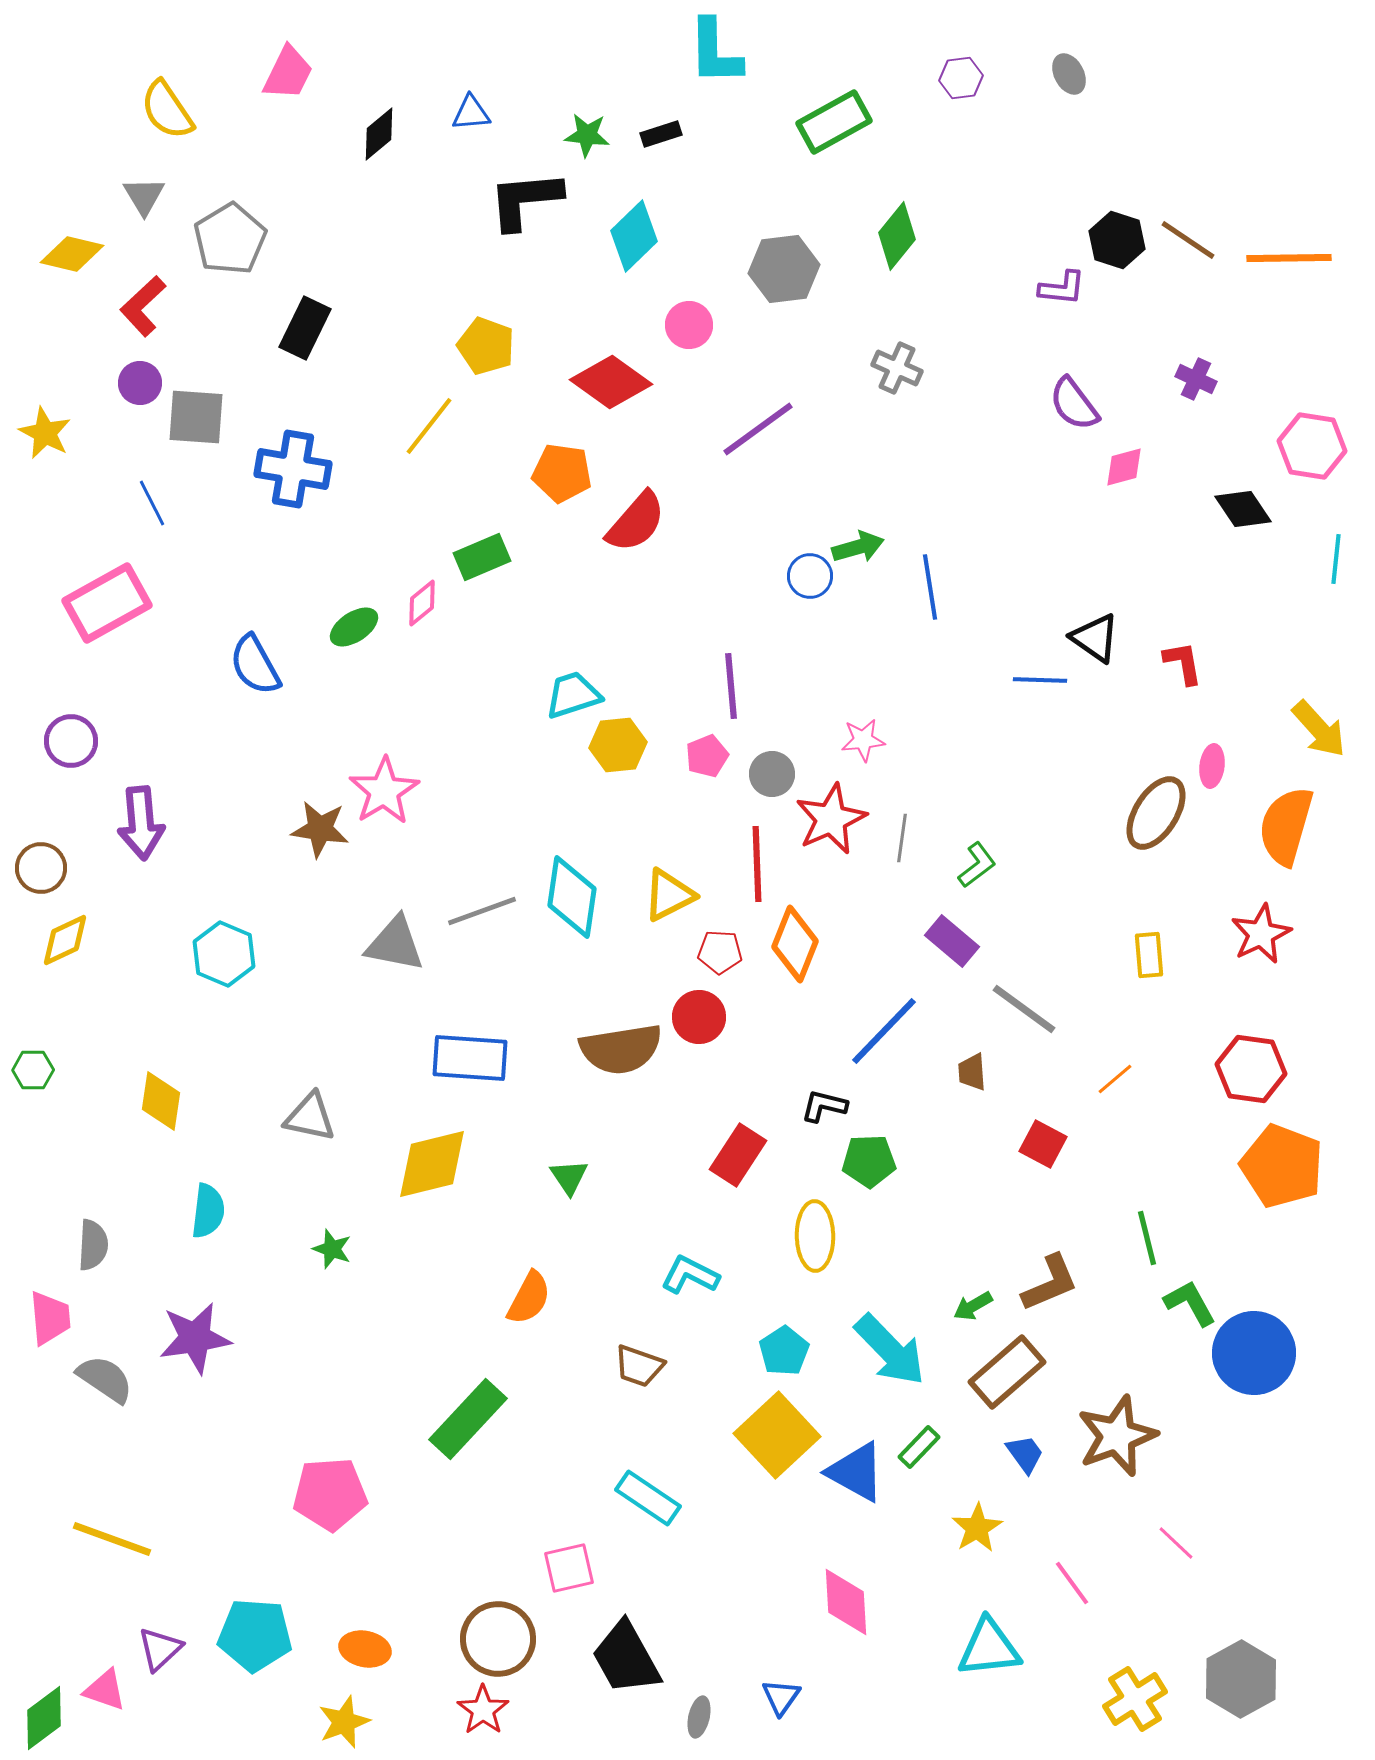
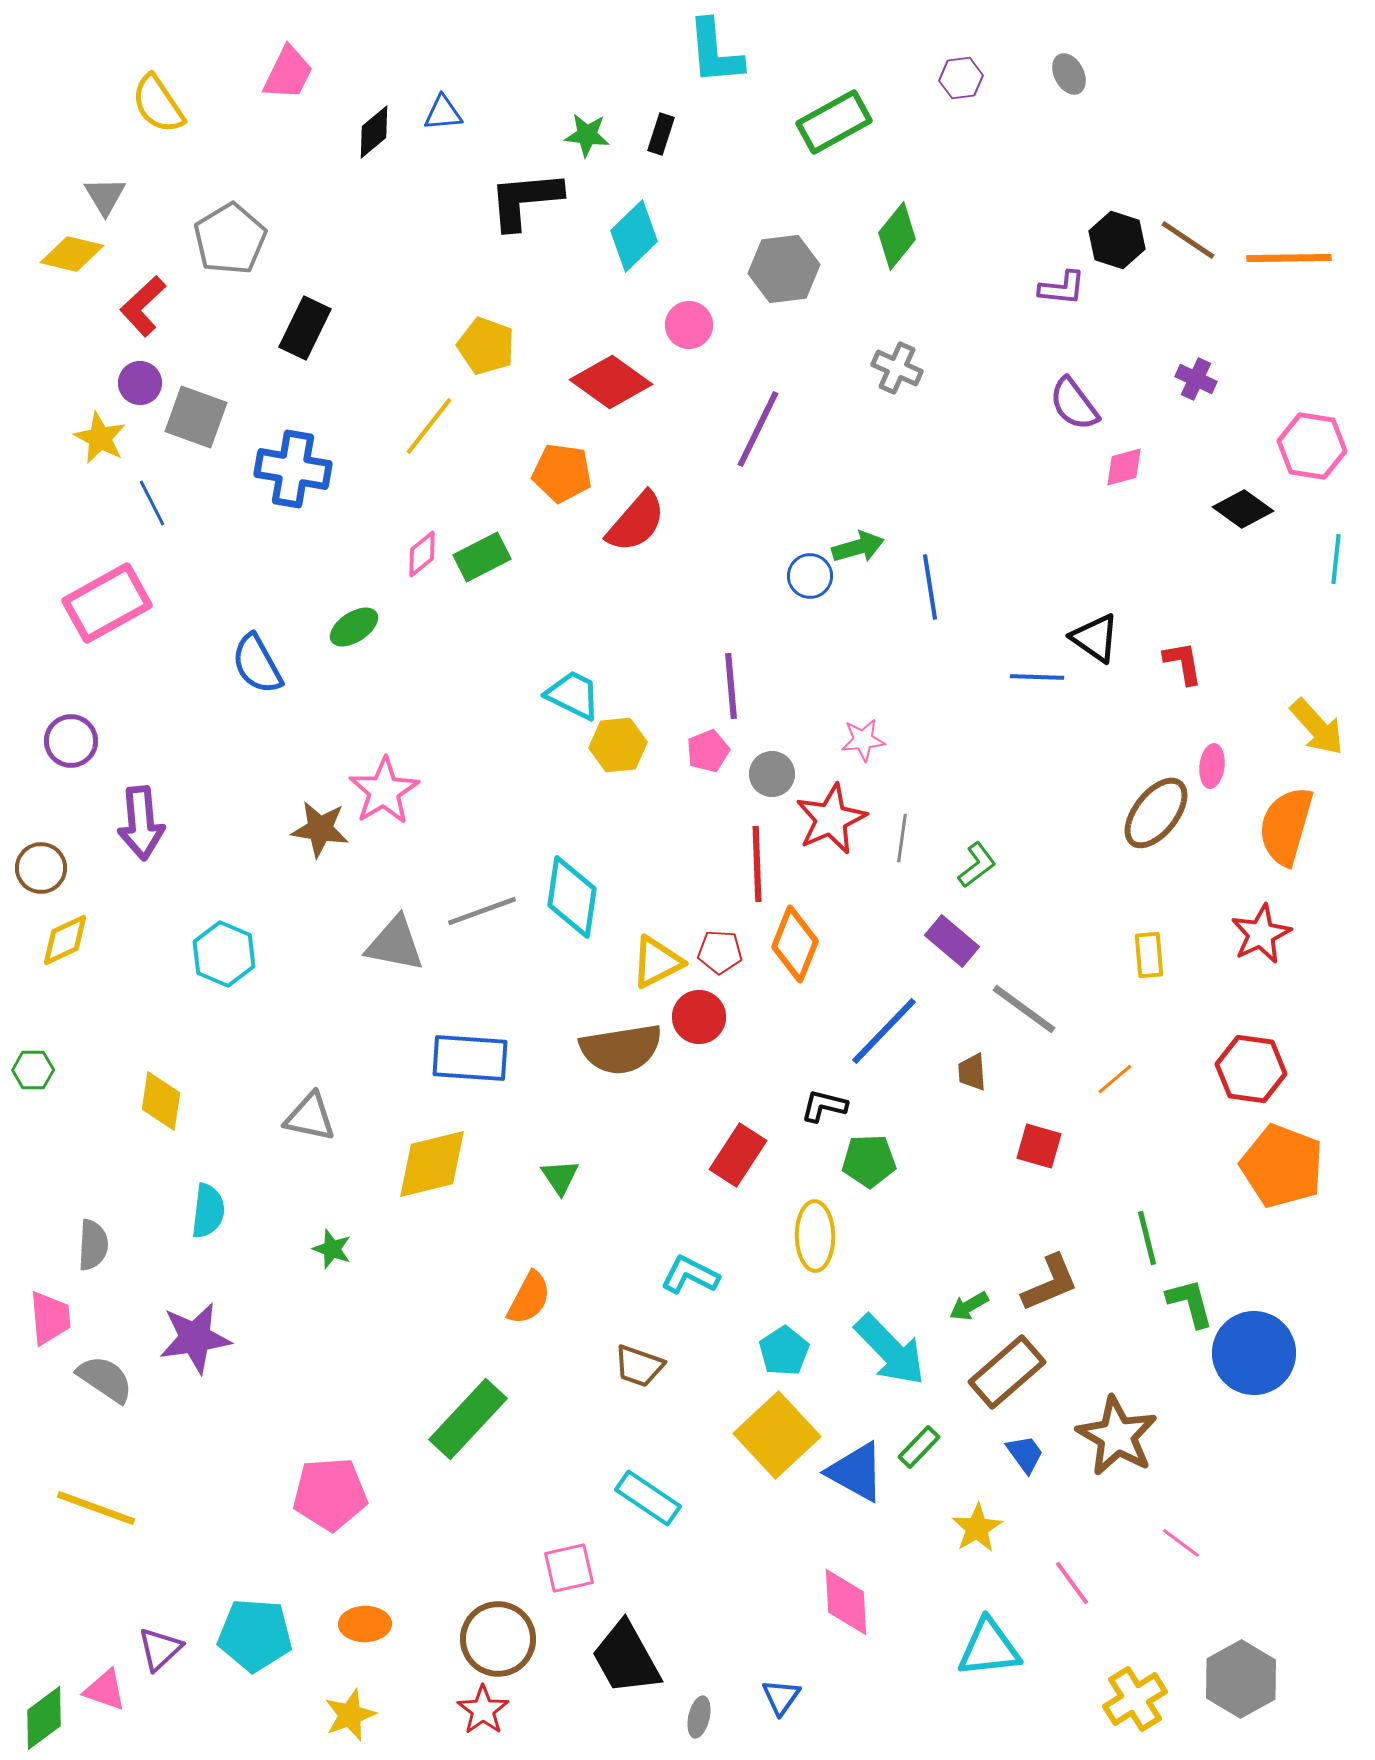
cyan L-shape at (715, 52): rotated 4 degrees counterclockwise
yellow semicircle at (167, 110): moved 9 px left, 6 px up
blue triangle at (471, 113): moved 28 px left
black diamond at (379, 134): moved 5 px left, 2 px up
black rectangle at (661, 134): rotated 54 degrees counterclockwise
gray triangle at (144, 196): moved 39 px left
gray square at (196, 417): rotated 16 degrees clockwise
purple line at (758, 429): rotated 28 degrees counterclockwise
yellow star at (45, 433): moved 55 px right, 5 px down
black diamond at (1243, 509): rotated 20 degrees counterclockwise
green rectangle at (482, 557): rotated 4 degrees counterclockwise
pink diamond at (422, 603): moved 49 px up
blue semicircle at (255, 665): moved 2 px right, 1 px up
blue line at (1040, 680): moved 3 px left, 3 px up
cyan trapezoid at (573, 695): rotated 44 degrees clockwise
yellow arrow at (1319, 729): moved 2 px left, 2 px up
pink pentagon at (707, 756): moved 1 px right, 5 px up
brown ellipse at (1156, 813): rotated 6 degrees clockwise
yellow triangle at (669, 895): moved 12 px left, 67 px down
red square at (1043, 1144): moved 4 px left, 2 px down; rotated 12 degrees counterclockwise
green triangle at (569, 1177): moved 9 px left
green L-shape at (1190, 1303): rotated 14 degrees clockwise
green arrow at (973, 1306): moved 4 px left
brown star at (1117, 1436): rotated 22 degrees counterclockwise
yellow line at (112, 1539): moved 16 px left, 31 px up
pink line at (1176, 1543): moved 5 px right; rotated 6 degrees counterclockwise
orange ellipse at (365, 1649): moved 25 px up; rotated 12 degrees counterclockwise
yellow star at (344, 1722): moved 6 px right, 7 px up
